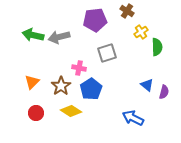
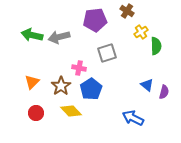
green arrow: moved 1 px left
green semicircle: moved 1 px left, 1 px up
yellow diamond: rotated 15 degrees clockwise
